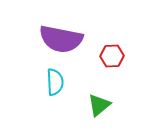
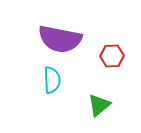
purple semicircle: moved 1 px left
cyan semicircle: moved 3 px left, 2 px up
